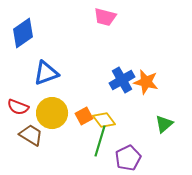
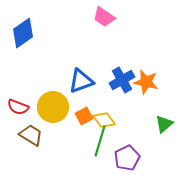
pink trapezoid: moved 1 px left; rotated 20 degrees clockwise
blue triangle: moved 35 px right, 8 px down
yellow circle: moved 1 px right, 6 px up
purple pentagon: moved 1 px left
